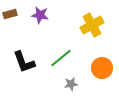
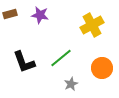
gray star: rotated 16 degrees counterclockwise
